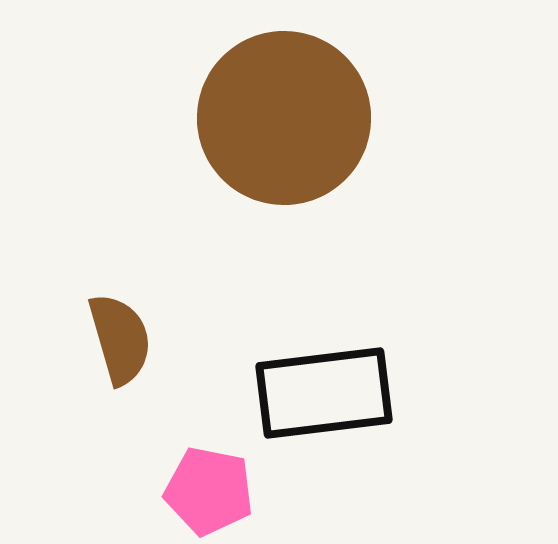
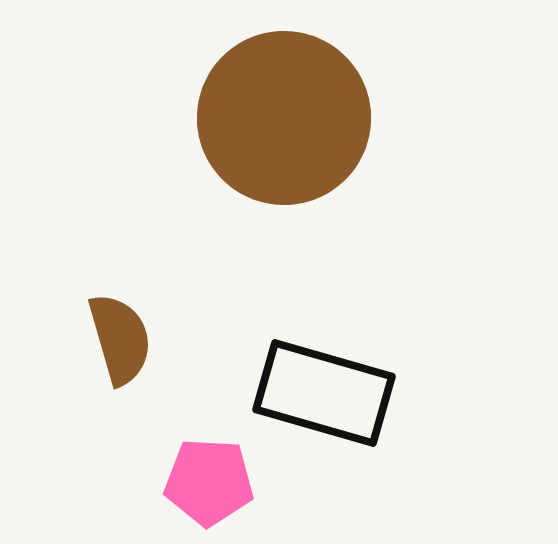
black rectangle: rotated 23 degrees clockwise
pink pentagon: moved 9 px up; rotated 8 degrees counterclockwise
